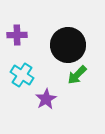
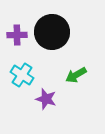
black circle: moved 16 px left, 13 px up
green arrow: moved 1 px left; rotated 15 degrees clockwise
purple star: rotated 25 degrees counterclockwise
